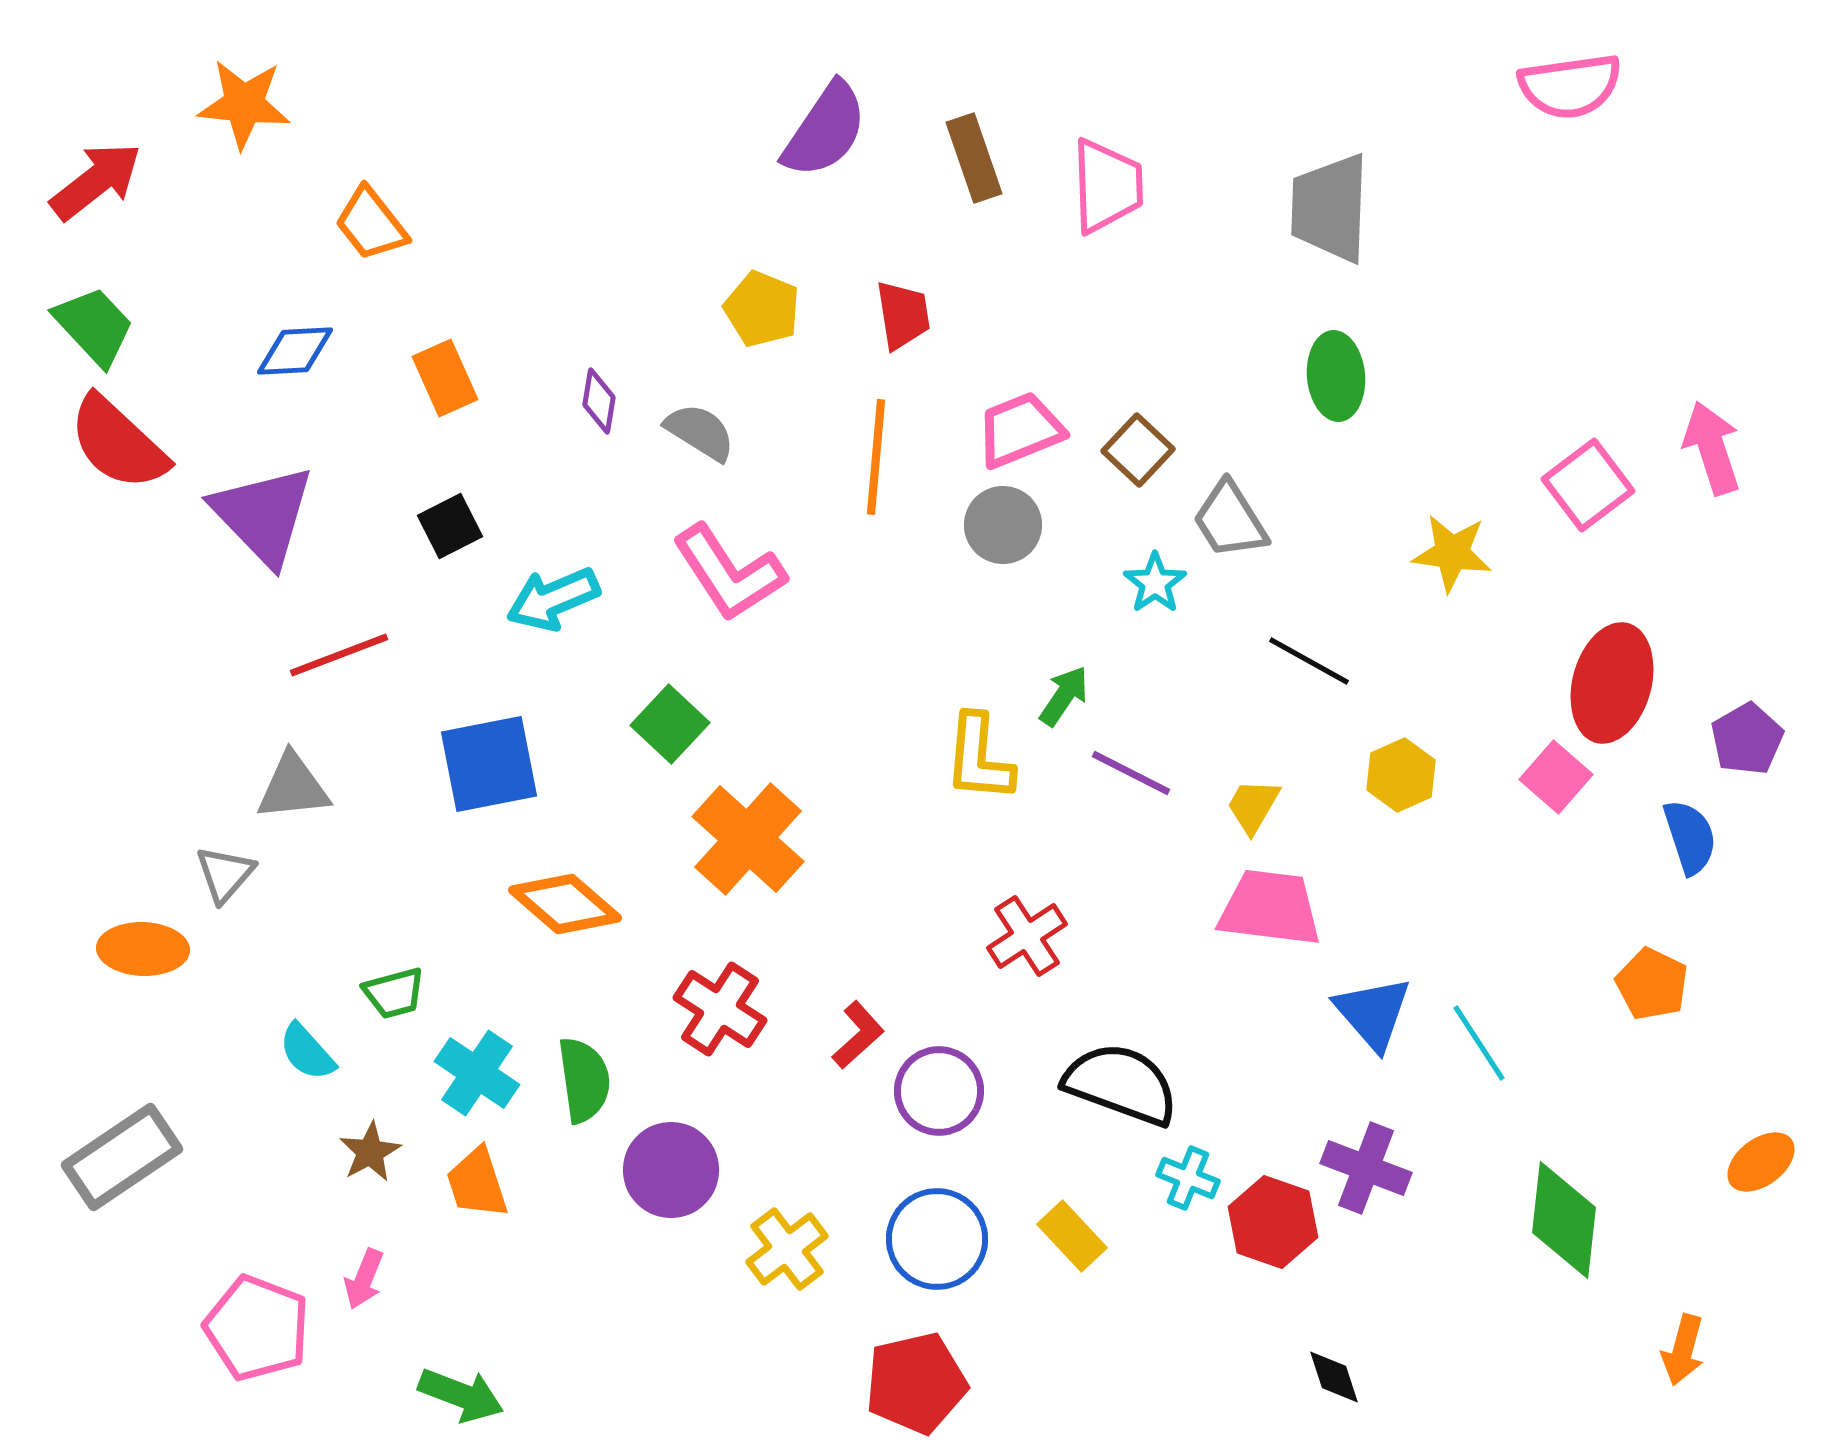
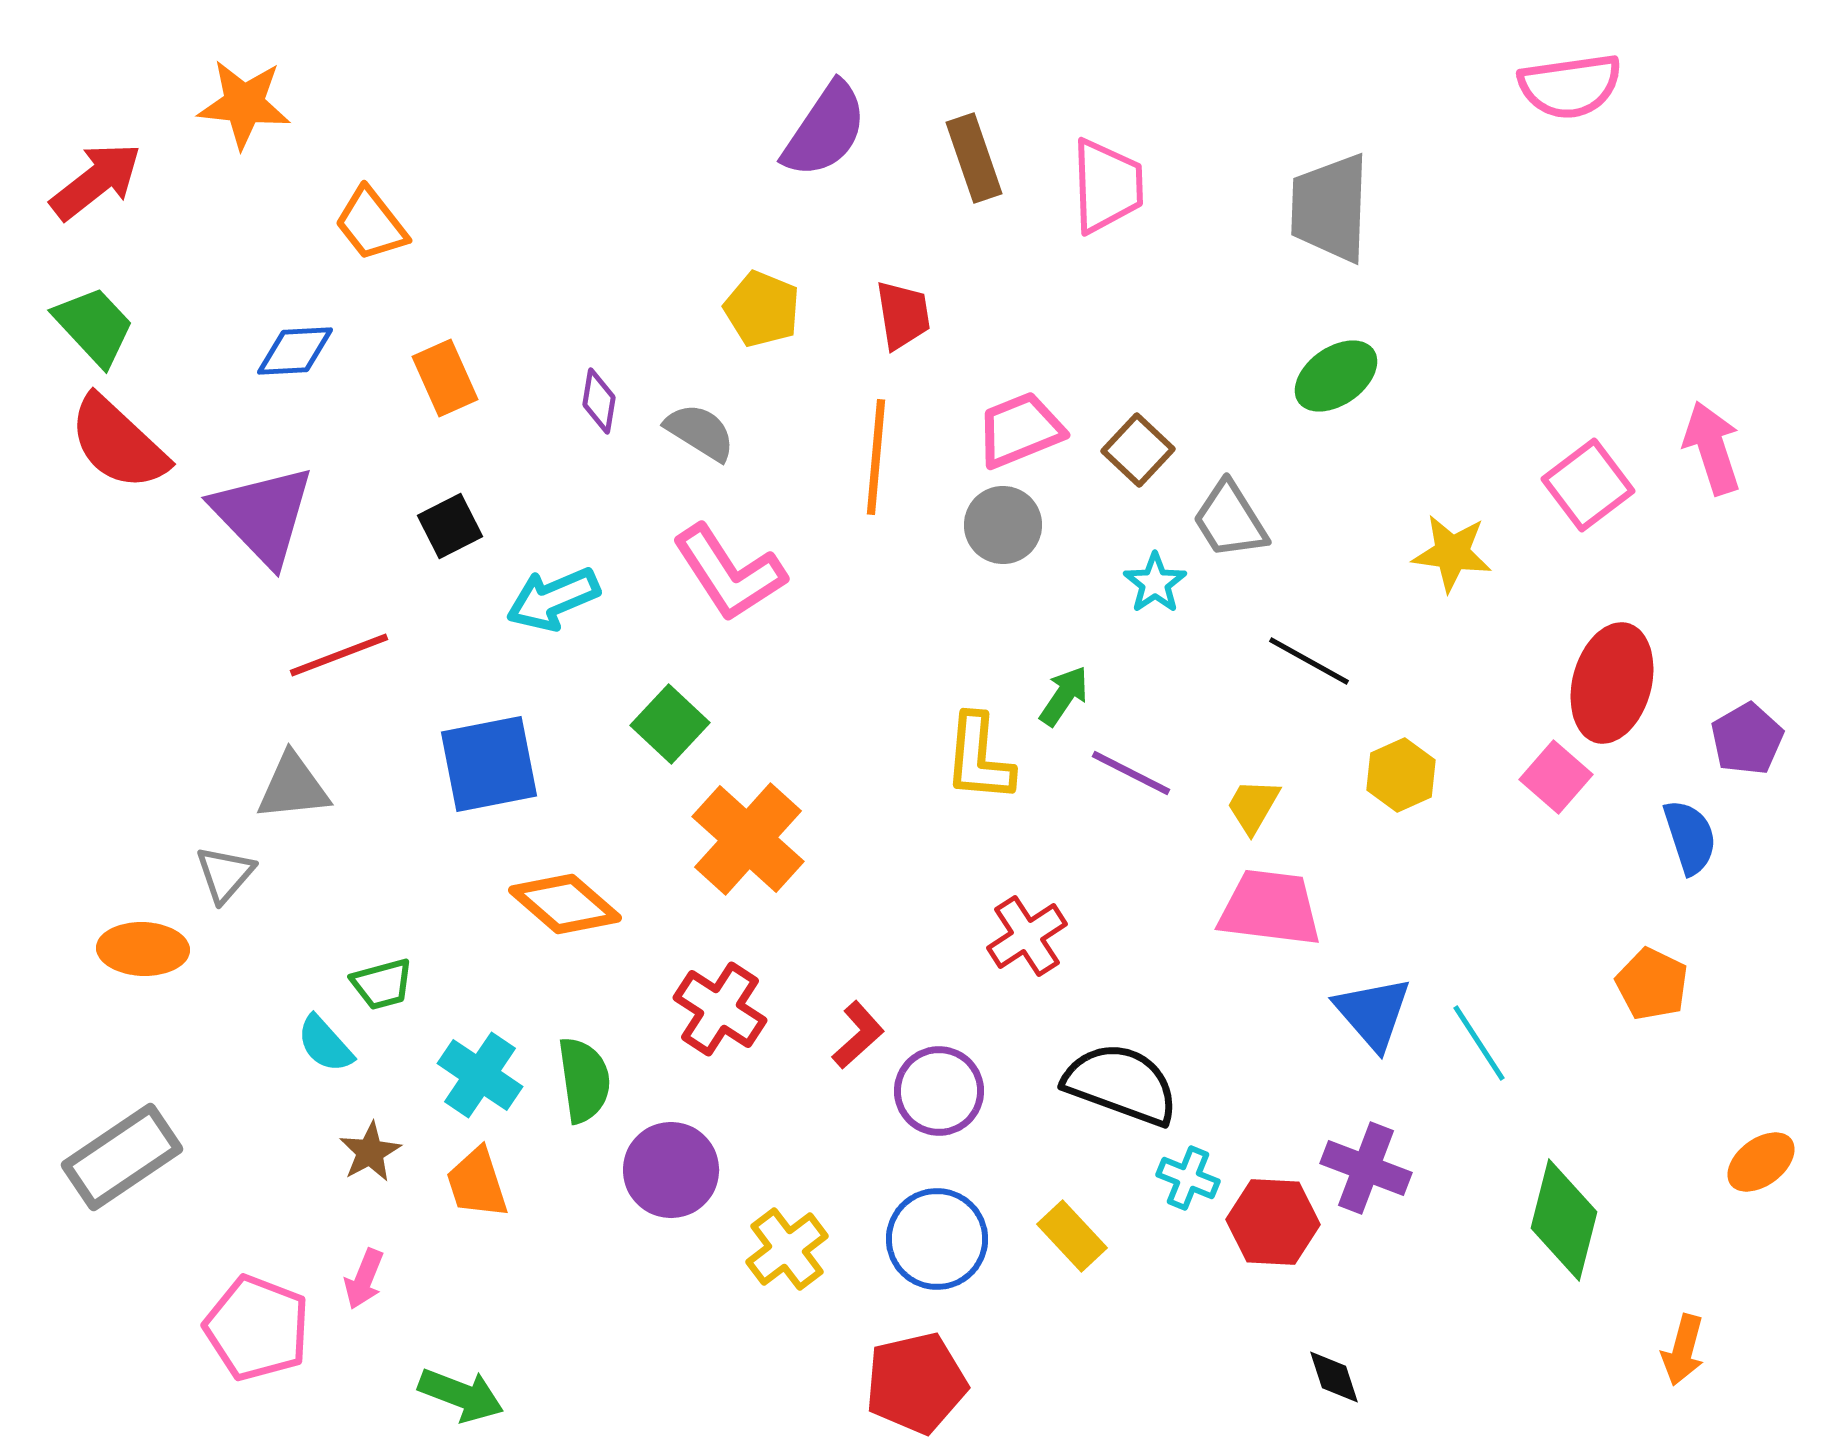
green ellipse at (1336, 376): rotated 60 degrees clockwise
green trapezoid at (394, 993): moved 12 px left, 9 px up
cyan semicircle at (307, 1052): moved 18 px right, 8 px up
cyan cross at (477, 1073): moved 3 px right, 2 px down
green diamond at (1564, 1220): rotated 8 degrees clockwise
red hexagon at (1273, 1222): rotated 16 degrees counterclockwise
